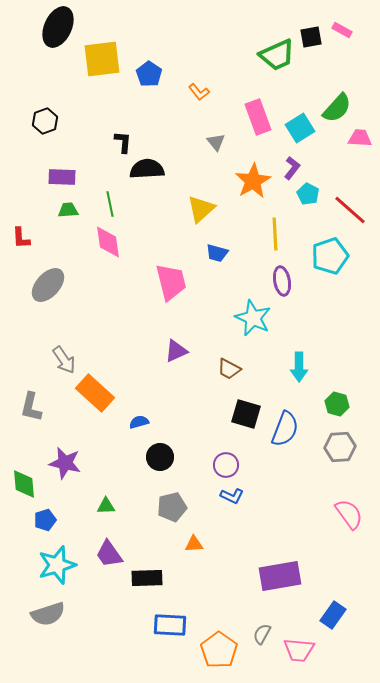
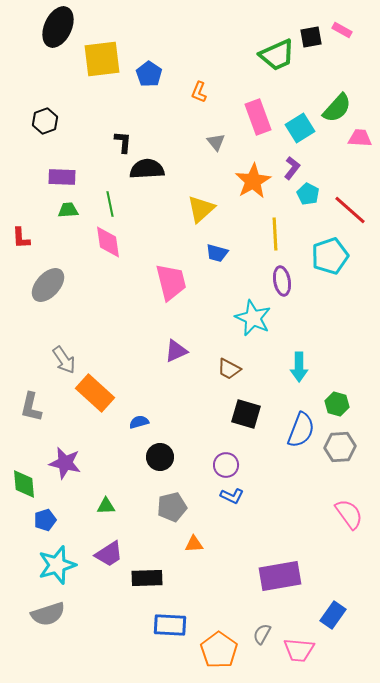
orange L-shape at (199, 92): rotated 60 degrees clockwise
blue semicircle at (285, 429): moved 16 px right, 1 px down
purple trapezoid at (109, 554): rotated 88 degrees counterclockwise
